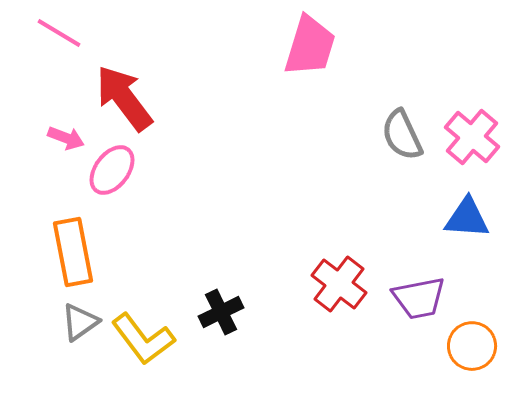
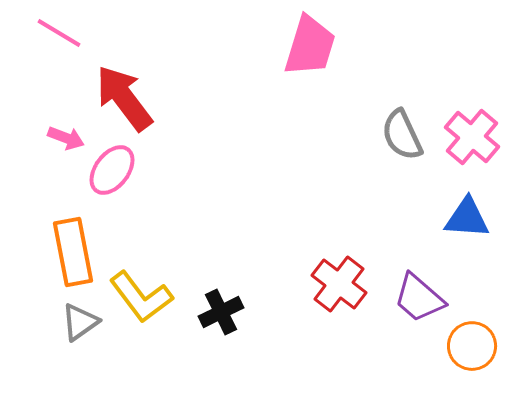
purple trapezoid: rotated 52 degrees clockwise
yellow L-shape: moved 2 px left, 42 px up
